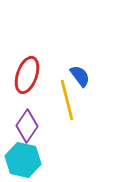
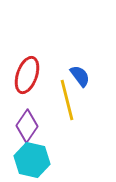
cyan hexagon: moved 9 px right
